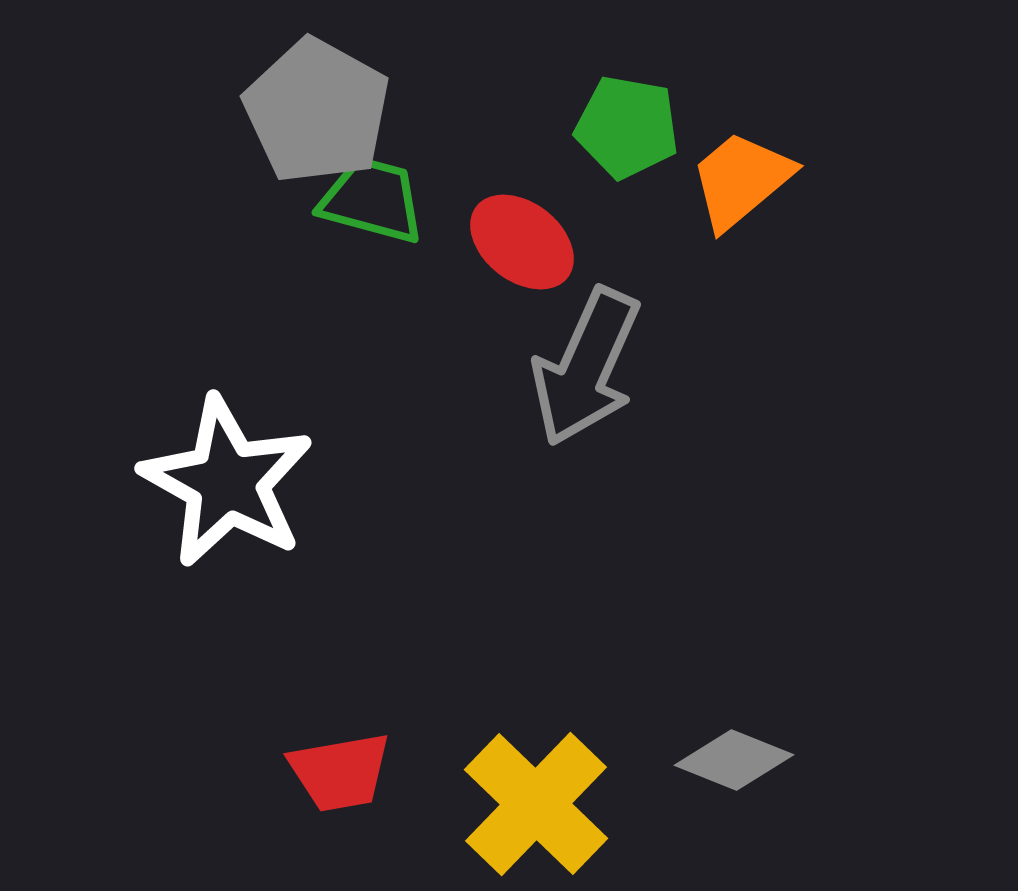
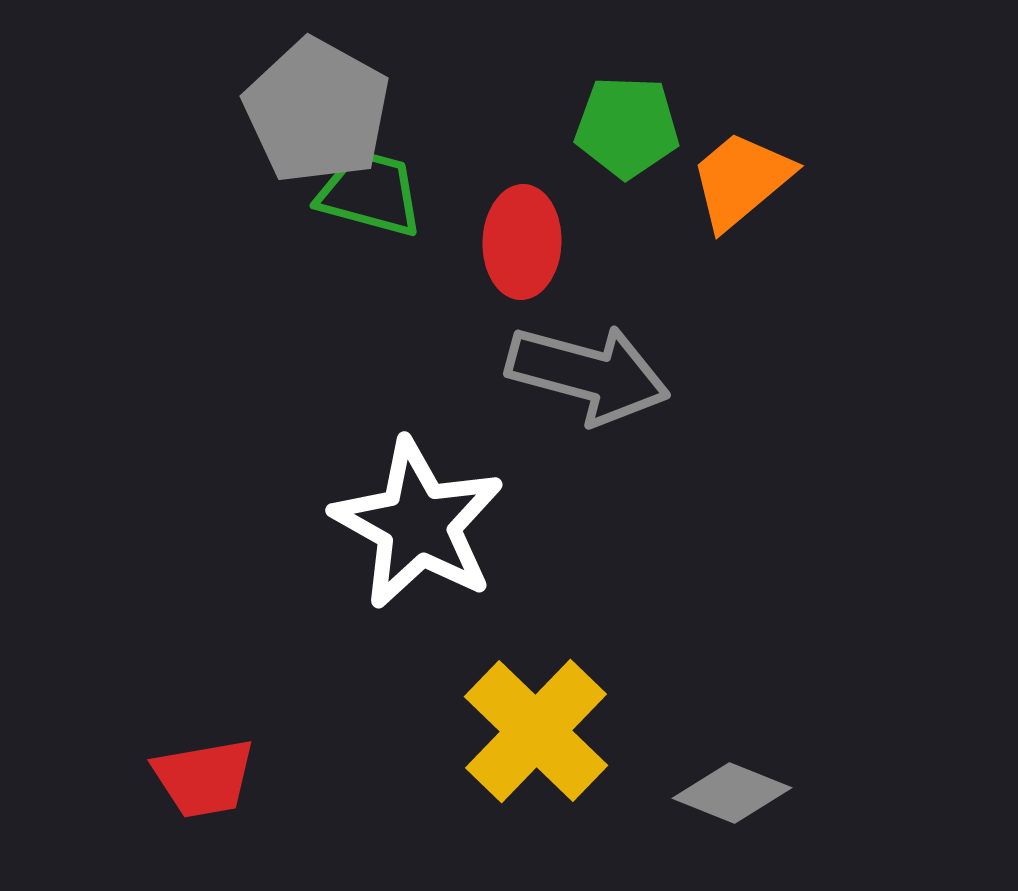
green pentagon: rotated 8 degrees counterclockwise
green trapezoid: moved 2 px left, 7 px up
red ellipse: rotated 54 degrees clockwise
gray arrow: moved 2 px right, 7 px down; rotated 99 degrees counterclockwise
white star: moved 191 px right, 42 px down
gray diamond: moved 2 px left, 33 px down
red trapezoid: moved 136 px left, 6 px down
yellow cross: moved 73 px up
